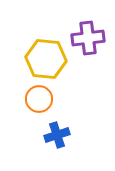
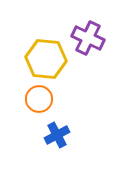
purple cross: rotated 32 degrees clockwise
blue cross: rotated 10 degrees counterclockwise
